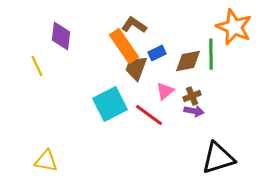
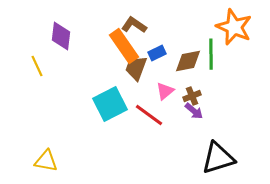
purple arrow: rotated 30 degrees clockwise
